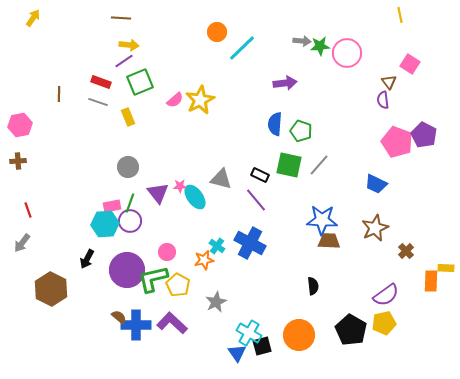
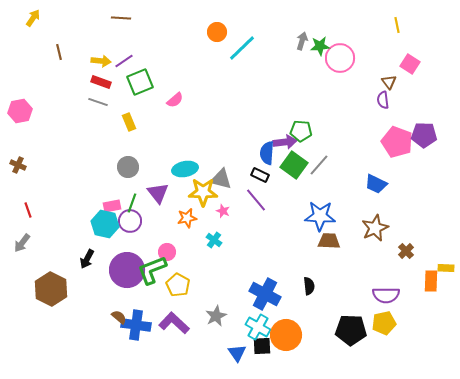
yellow line at (400, 15): moved 3 px left, 10 px down
gray arrow at (302, 41): rotated 78 degrees counterclockwise
yellow arrow at (129, 45): moved 28 px left, 16 px down
pink circle at (347, 53): moved 7 px left, 5 px down
purple arrow at (285, 83): moved 59 px down
brown line at (59, 94): moved 42 px up; rotated 14 degrees counterclockwise
yellow star at (200, 100): moved 3 px right, 92 px down; rotated 28 degrees clockwise
yellow rectangle at (128, 117): moved 1 px right, 5 px down
blue semicircle at (275, 124): moved 8 px left, 29 px down
pink hexagon at (20, 125): moved 14 px up
green pentagon at (301, 131): rotated 15 degrees counterclockwise
purple pentagon at (424, 135): rotated 25 degrees counterclockwise
brown cross at (18, 161): moved 4 px down; rotated 28 degrees clockwise
green square at (289, 165): moved 5 px right; rotated 24 degrees clockwise
pink star at (180, 186): moved 43 px right, 25 px down; rotated 24 degrees clockwise
cyan ellipse at (195, 197): moved 10 px left, 28 px up; rotated 65 degrees counterclockwise
green line at (130, 203): moved 2 px right
blue star at (322, 220): moved 2 px left, 4 px up
cyan hexagon at (105, 224): rotated 16 degrees clockwise
blue cross at (250, 243): moved 15 px right, 51 px down
cyan cross at (217, 246): moved 3 px left, 6 px up
orange star at (204, 260): moved 17 px left, 42 px up
green L-shape at (153, 279): moved 1 px left, 9 px up; rotated 8 degrees counterclockwise
black semicircle at (313, 286): moved 4 px left
purple semicircle at (386, 295): rotated 36 degrees clockwise
gray star at (216, 302): moved 14 px down
purple L-shape at (172, 323): moved 2 px right
blue cross at (136, 325): rotated 8 degrees clockwise
black pentagon at (351, 330): rotated 28 degrees counterclockwise
cyan cross at (249, 333): moved 9 px right, 6 px up
orange circle at (299, 335): moved 13 px left
black square at (262, 346): rotated 12 degrees clockwise
